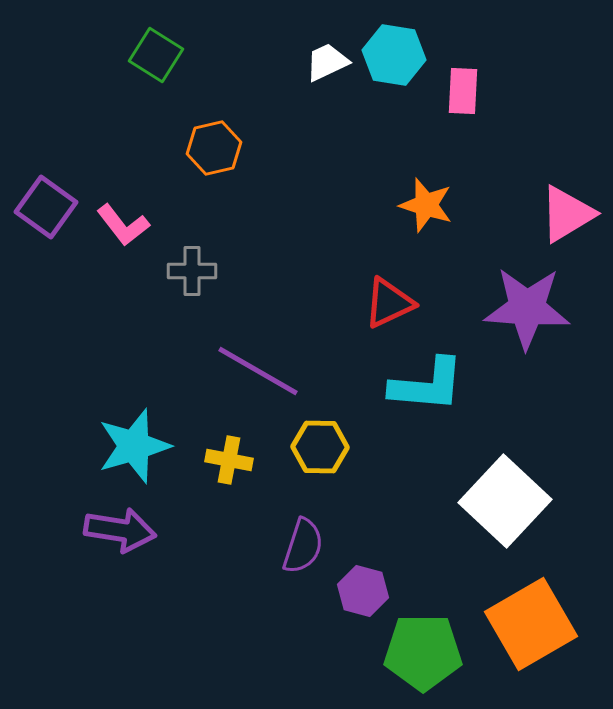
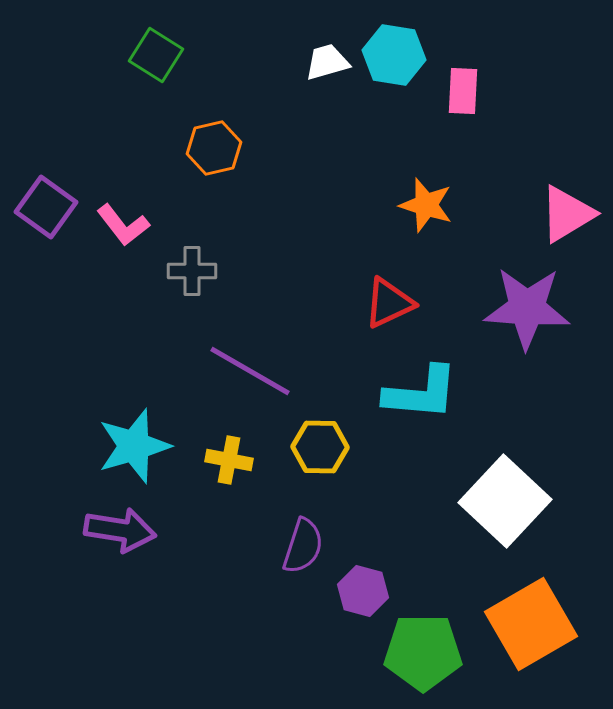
white trapezoid: rotated 9 degrees clockwise
purple line: moved 8 px left
cyan L-shape: moved 6 px left, 8 px down
